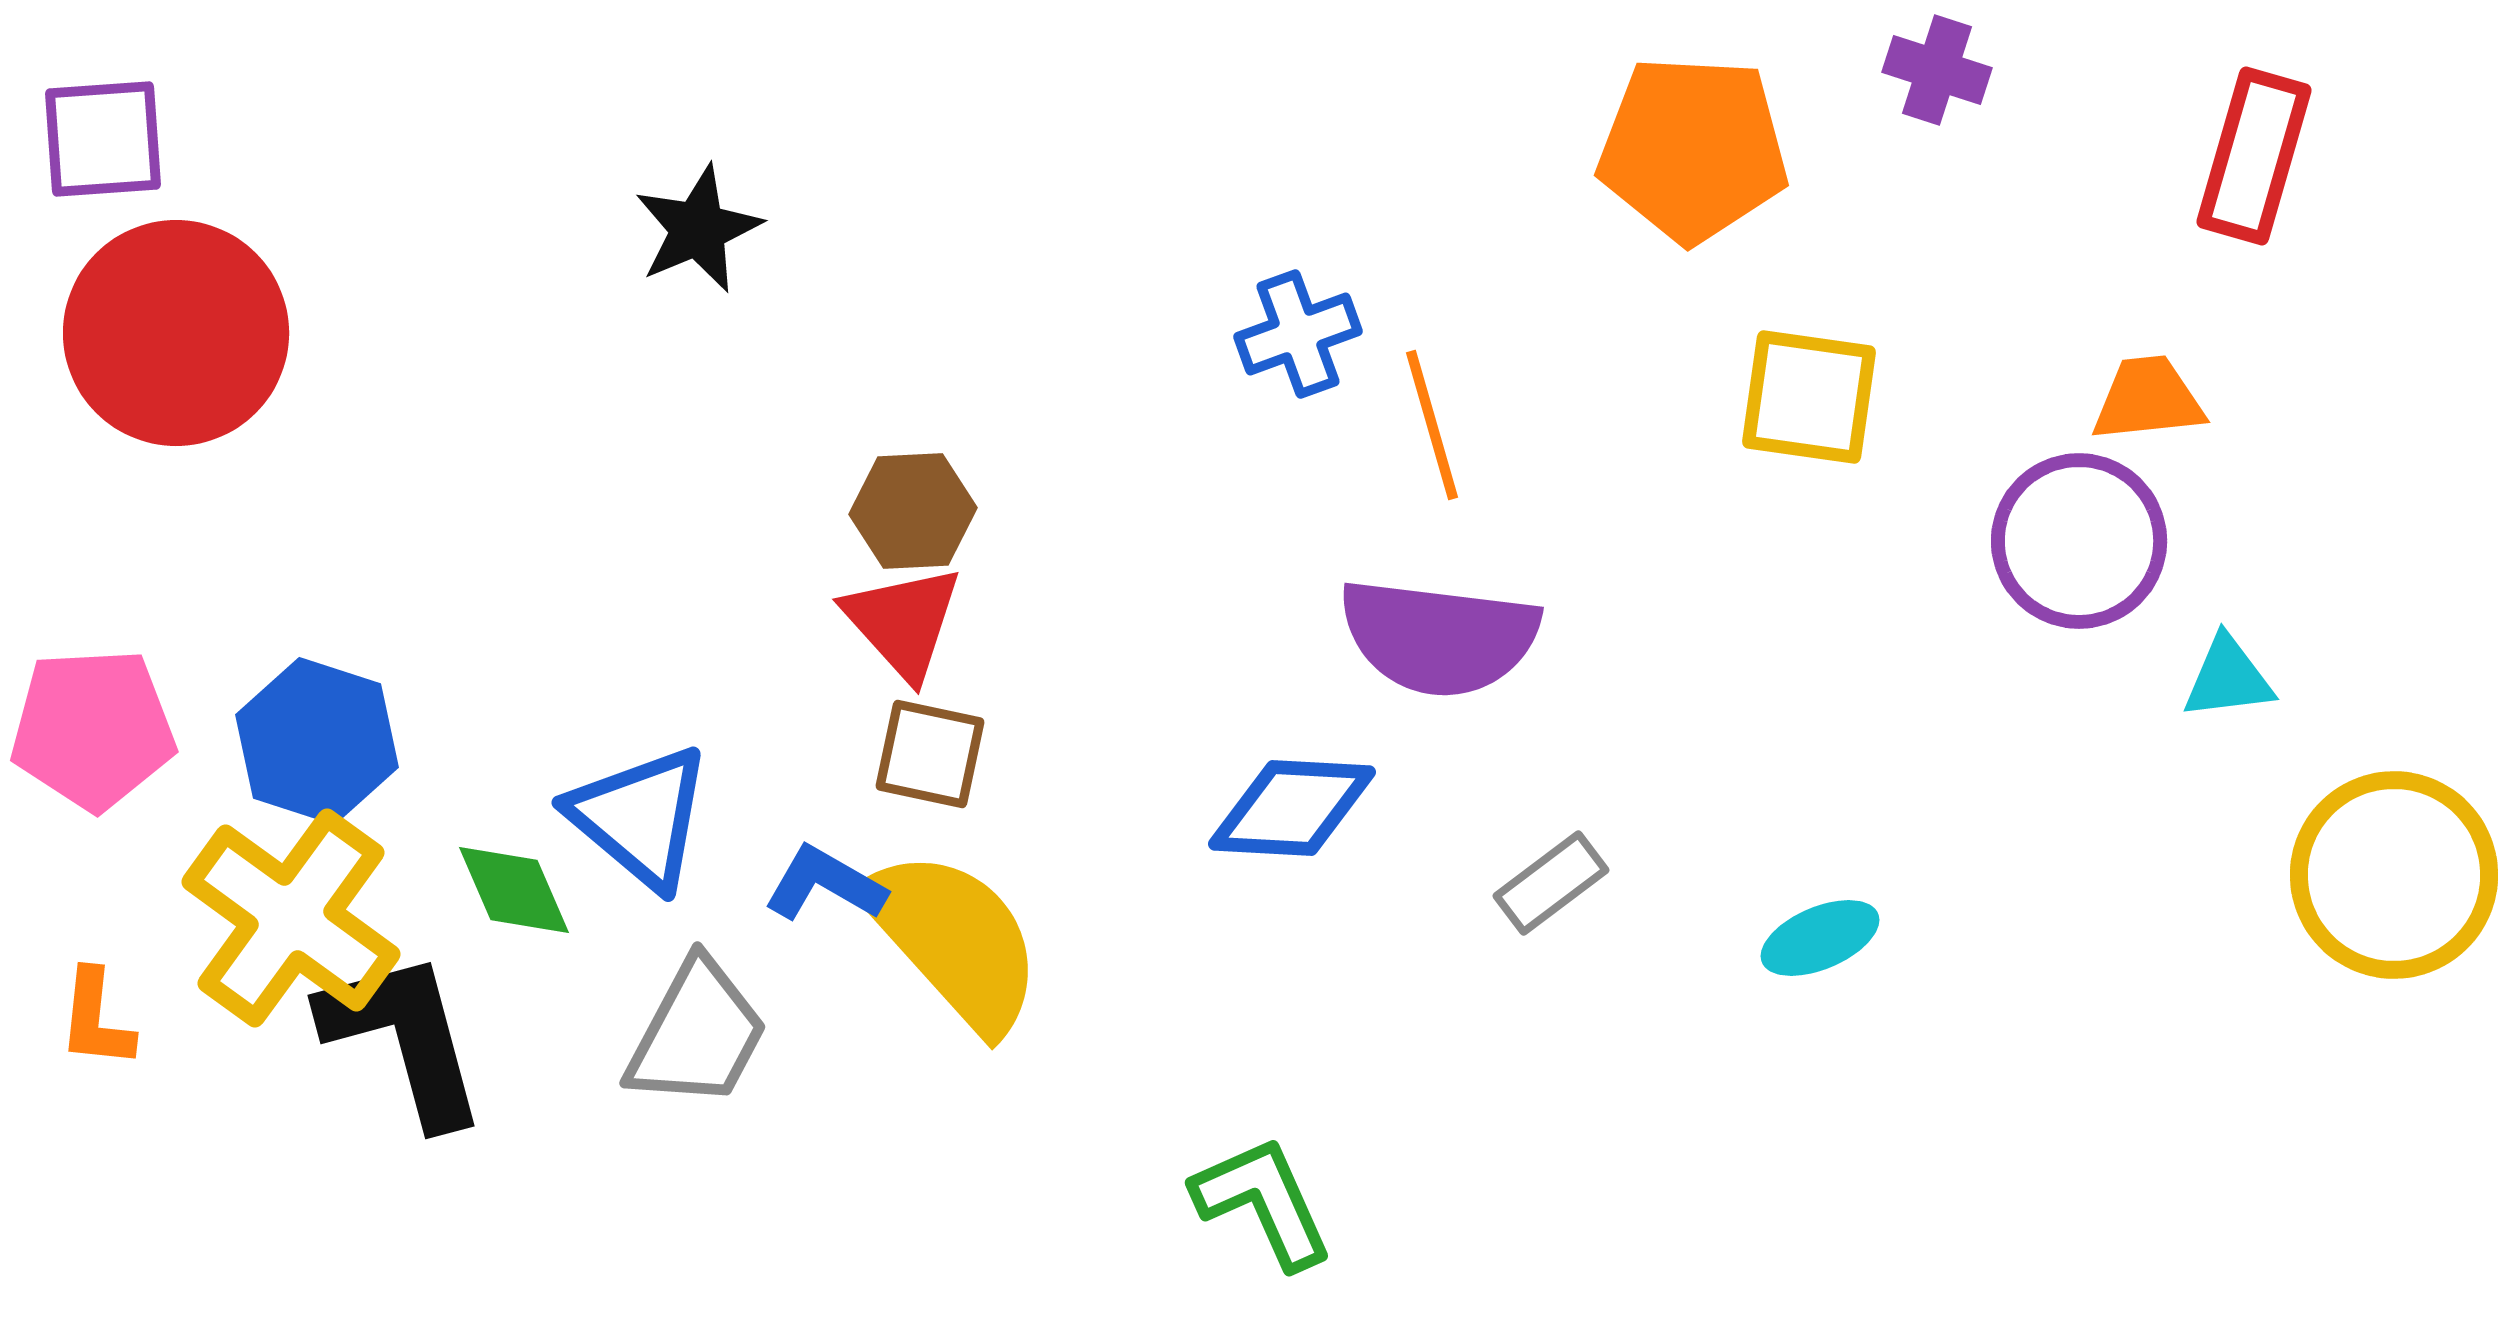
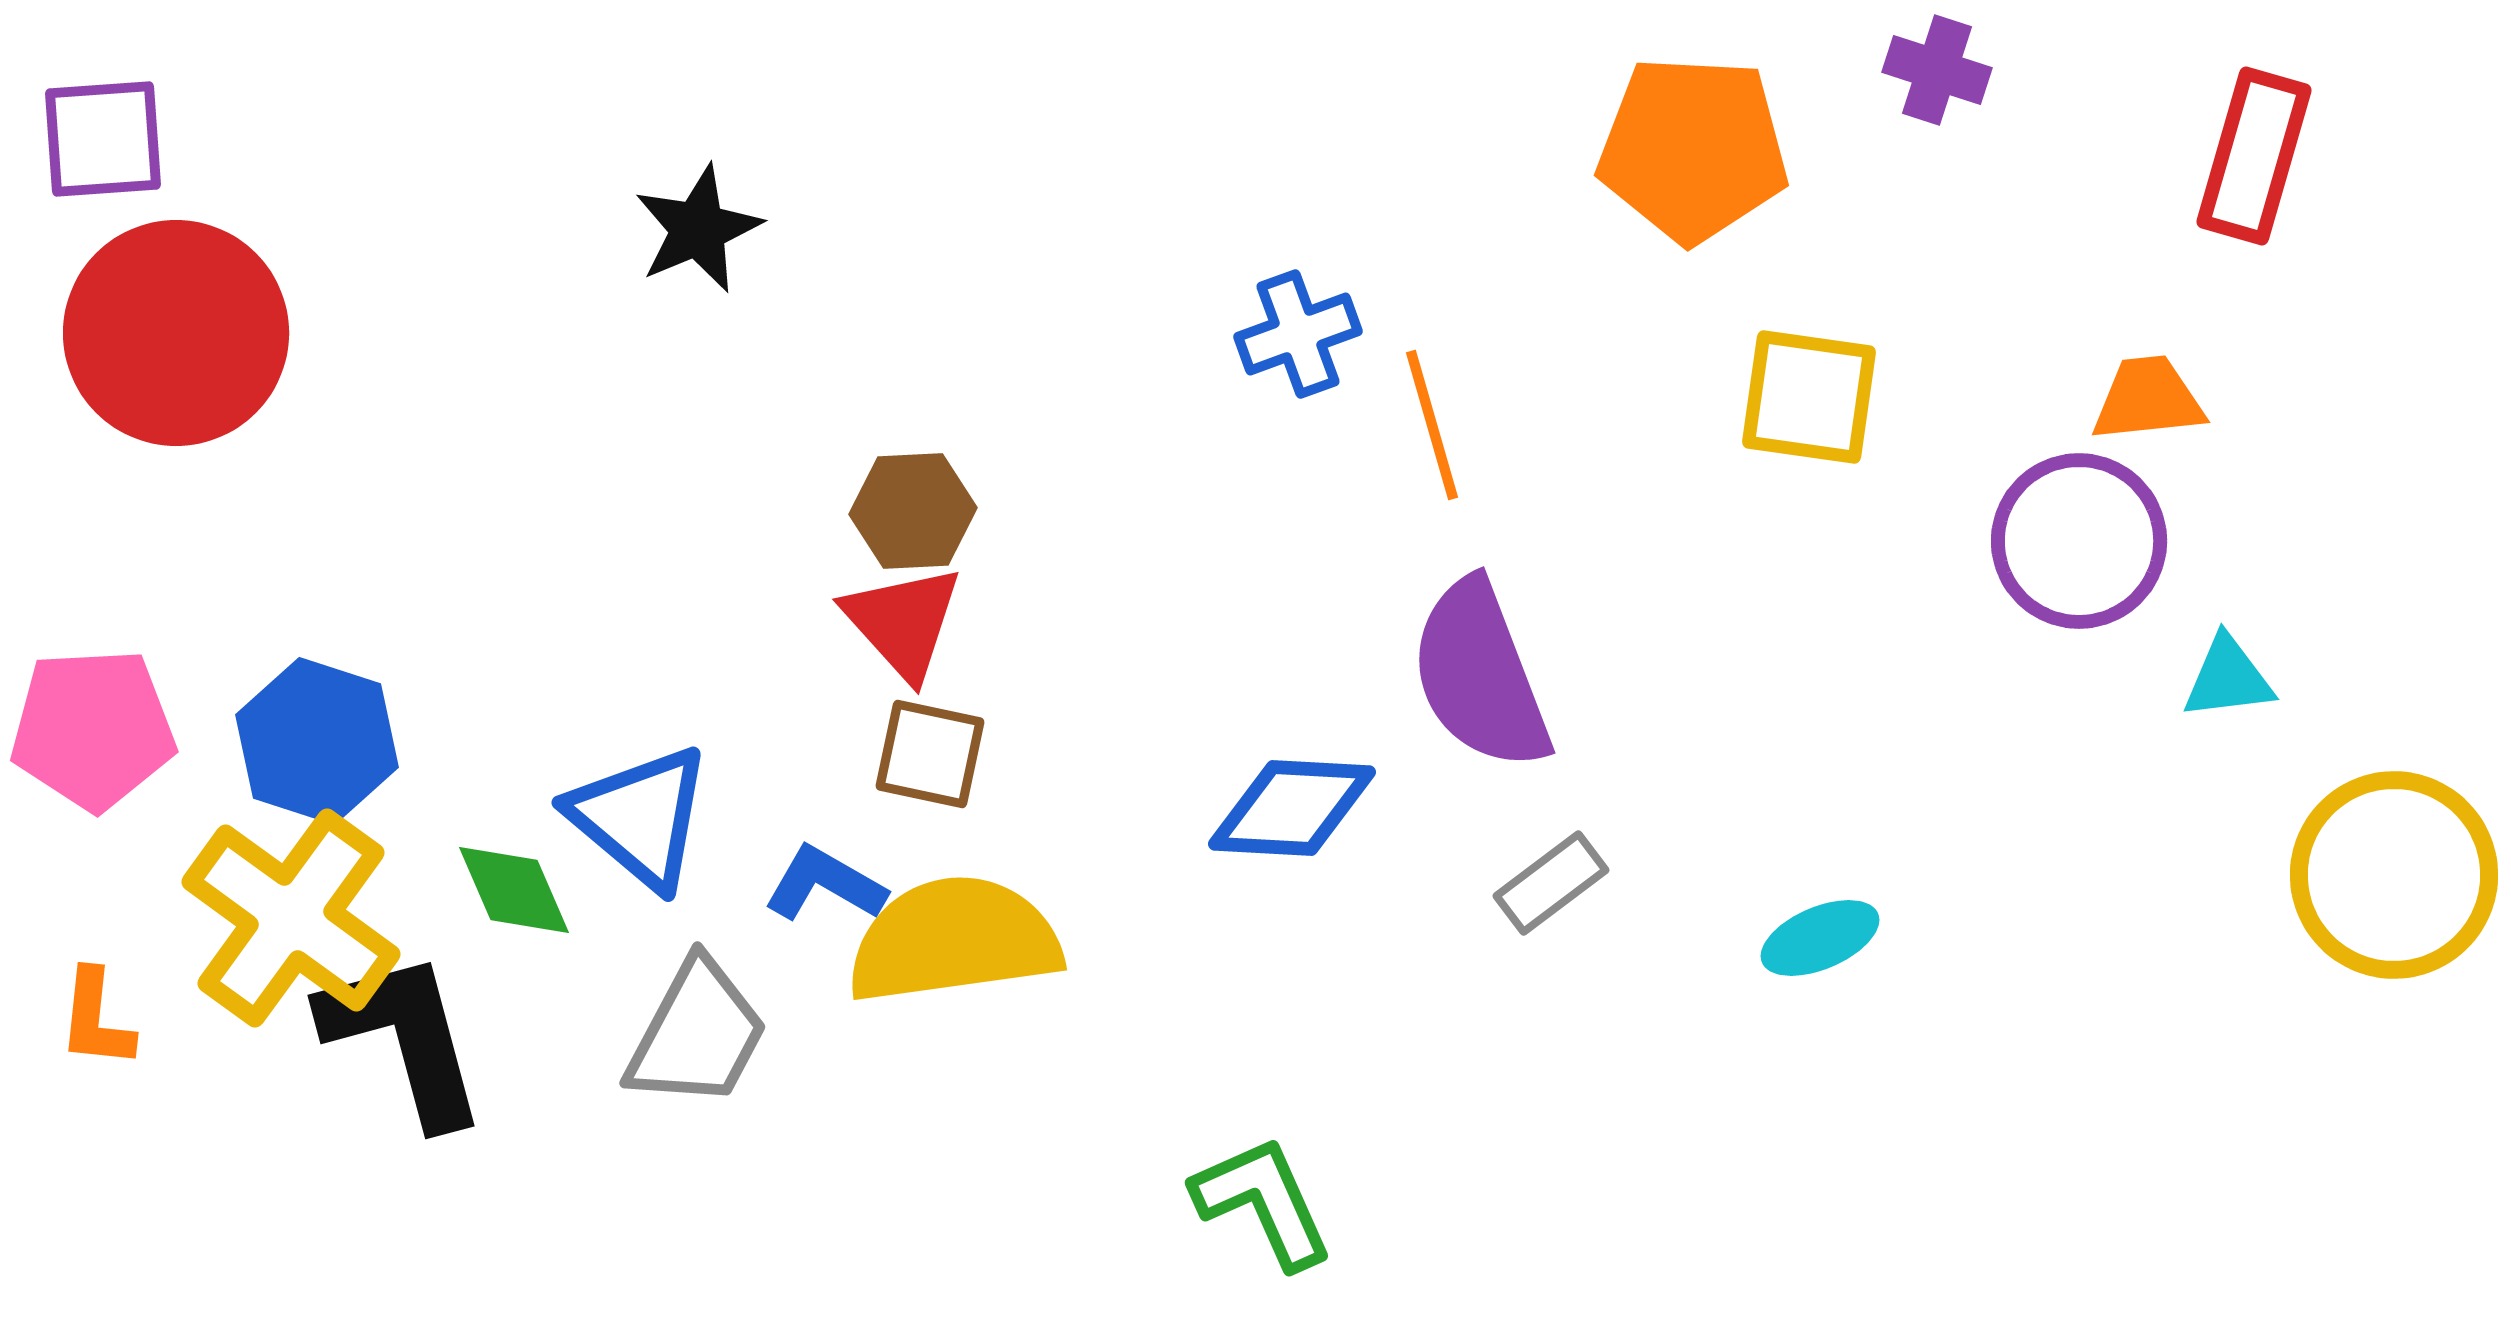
purple semicircle: moved 41 px right, 38 px down; rotated 62 degrees clockwise
yellow semicircle: rotated 56 degrees counterclockwise
